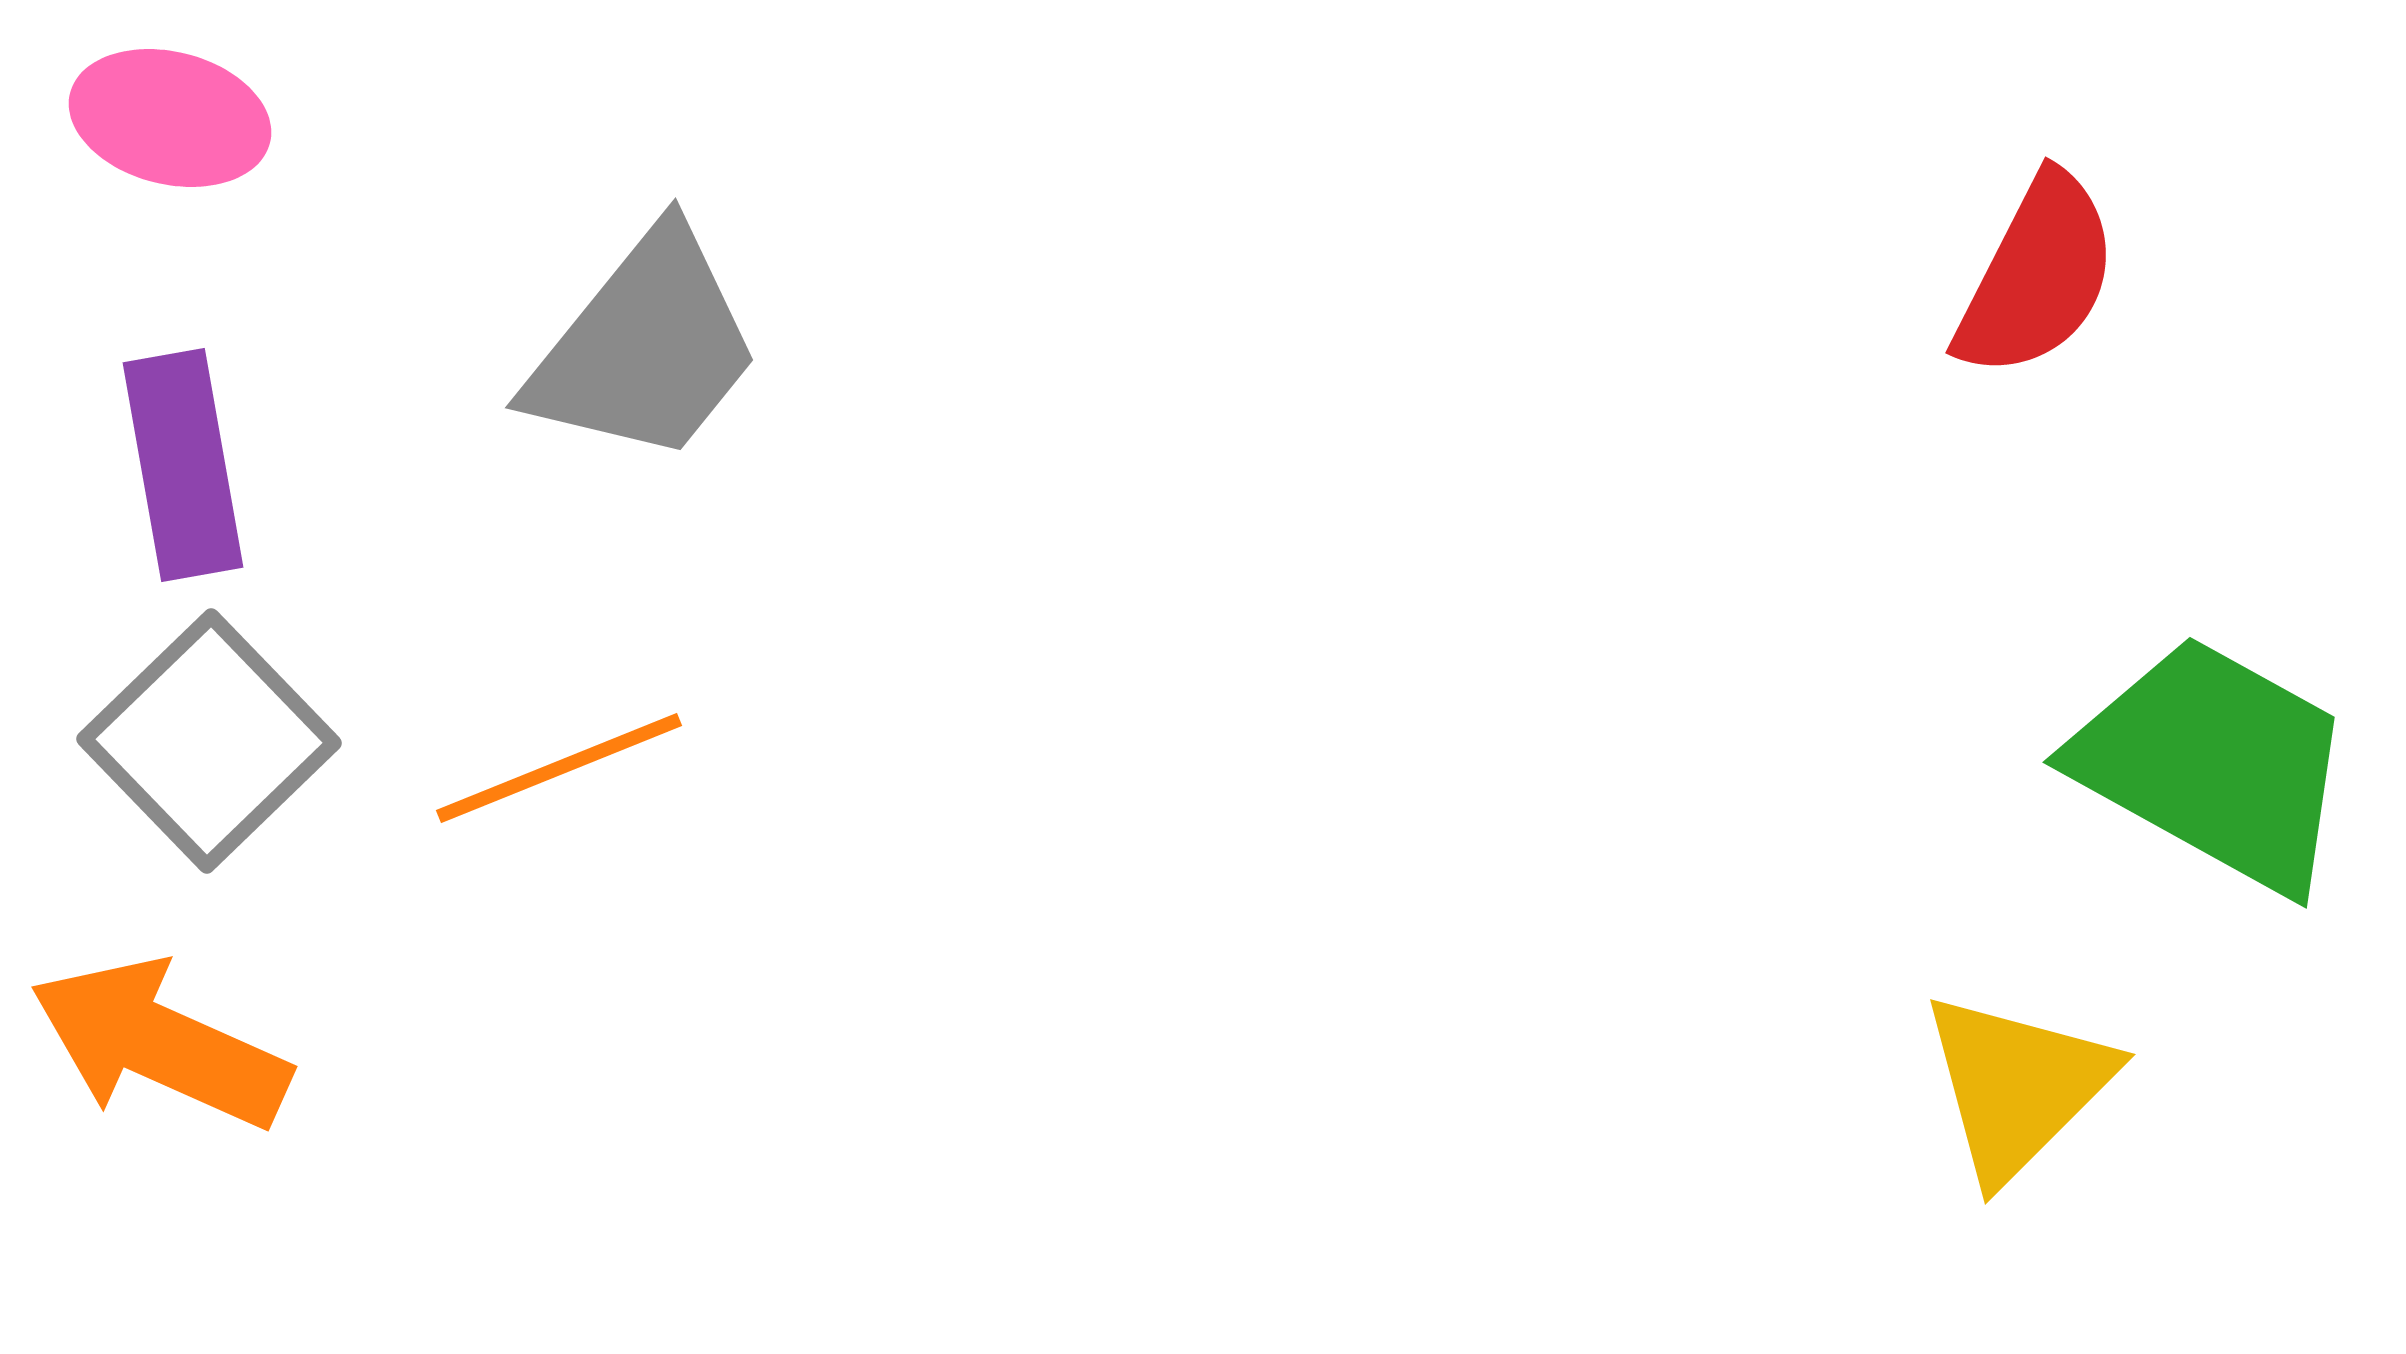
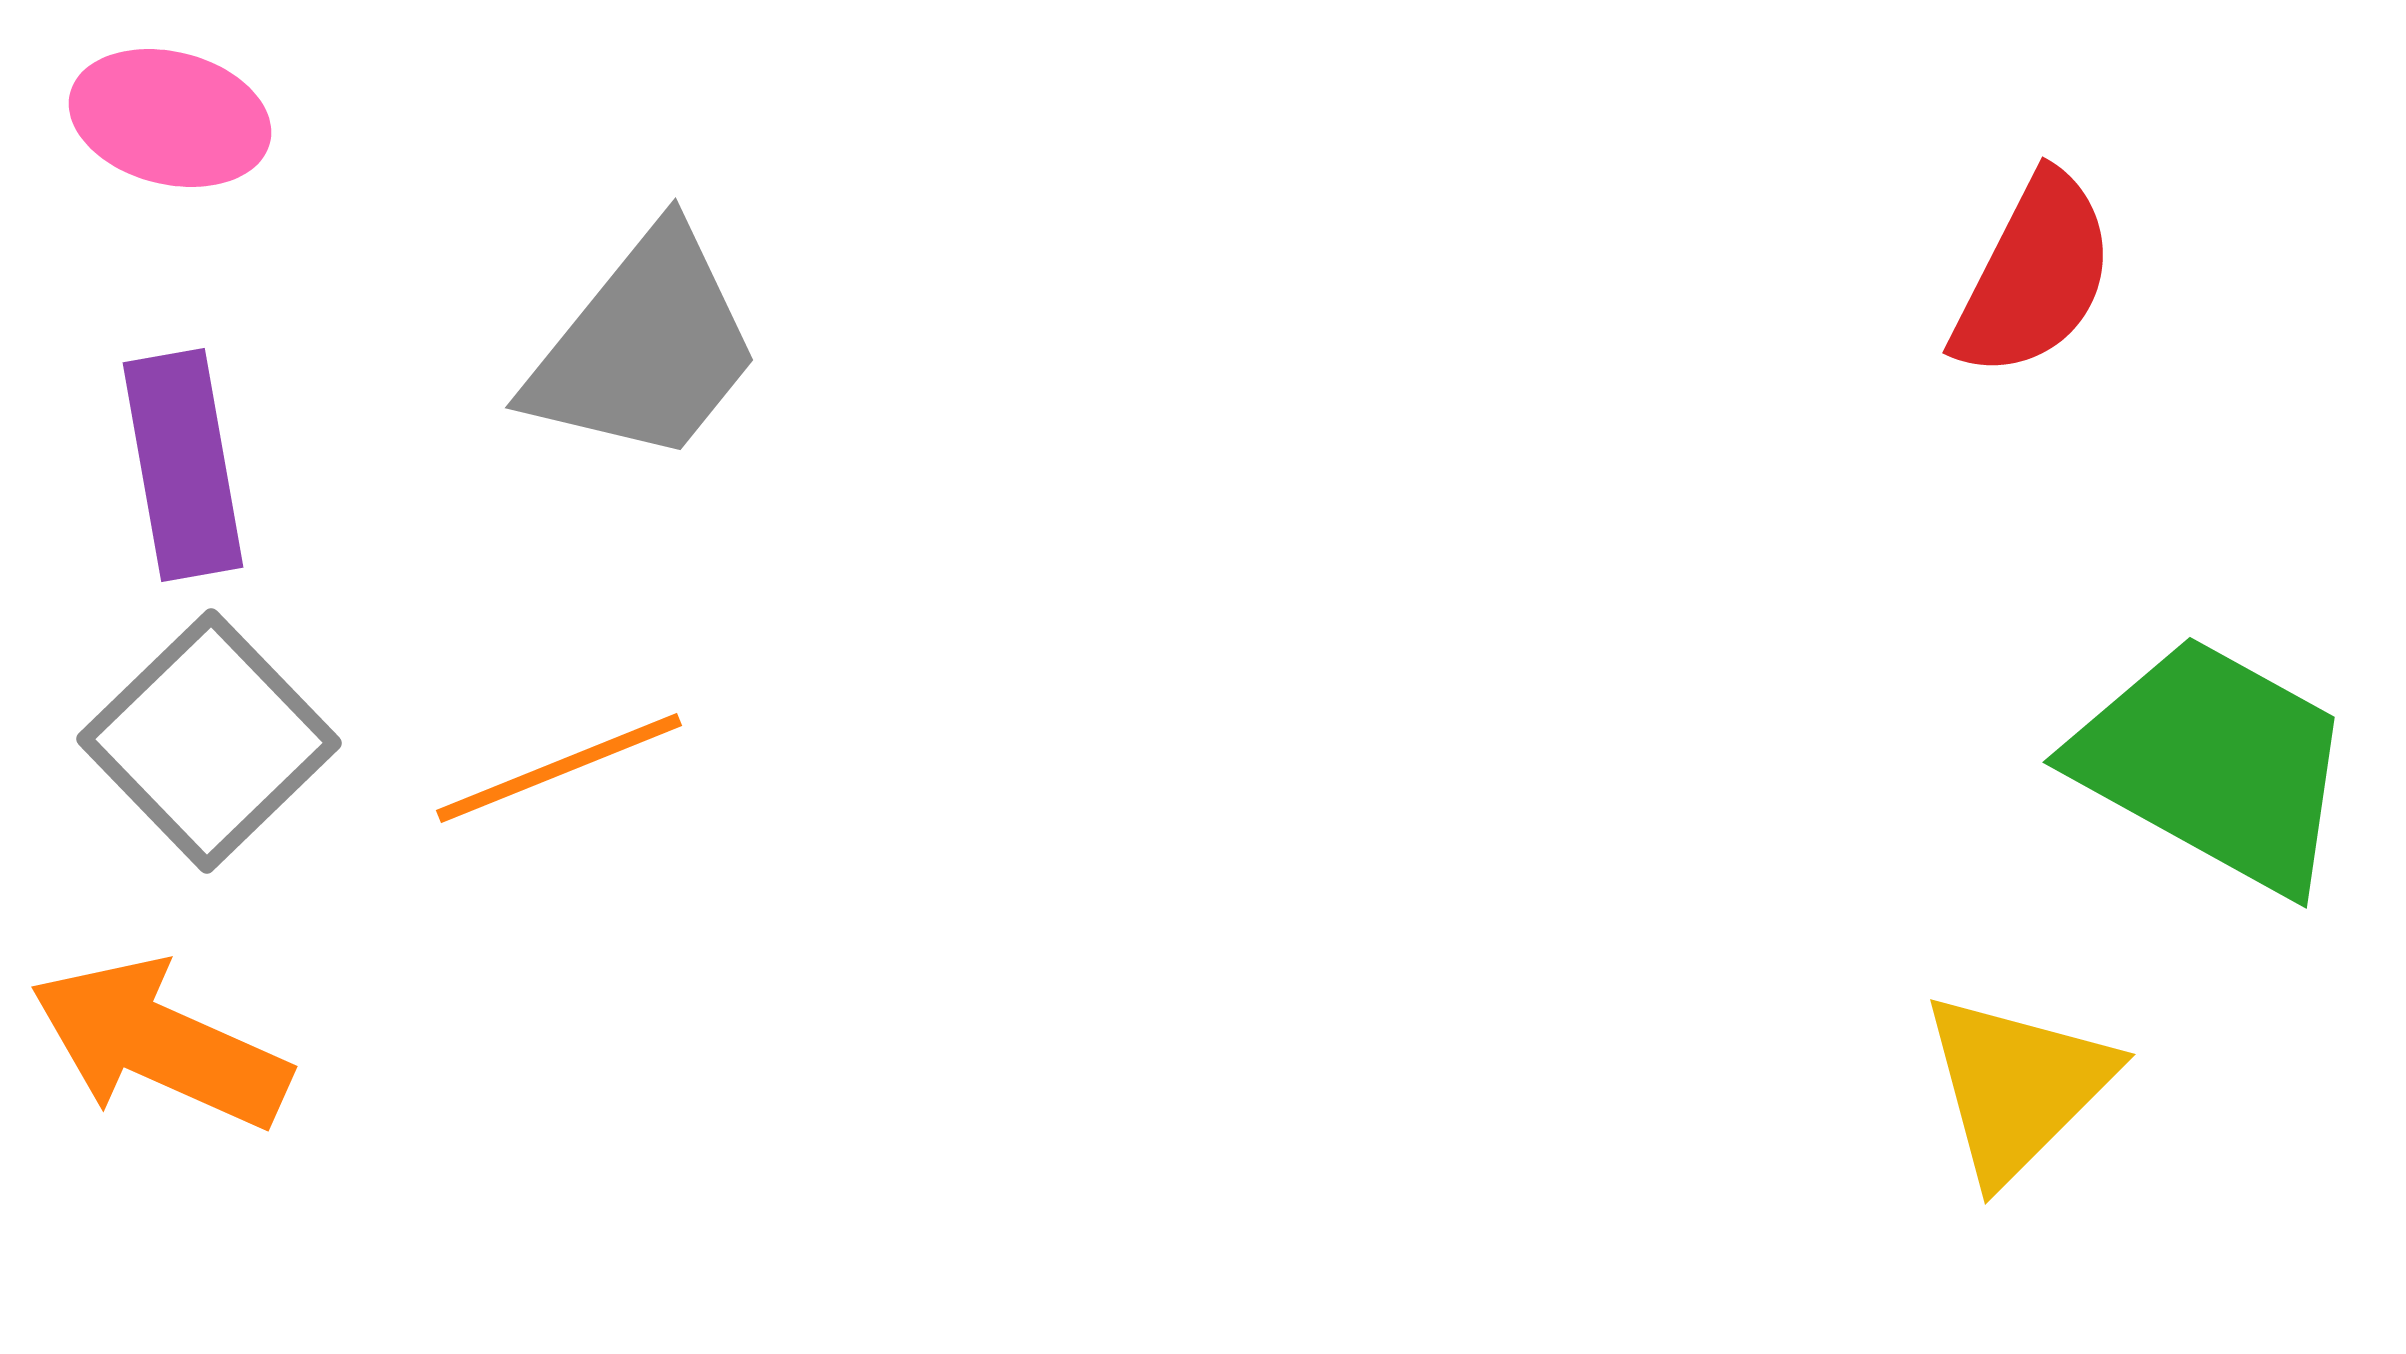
red semicircle: moved 3 px left
